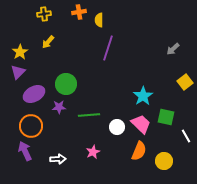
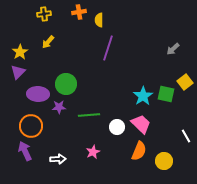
purple ellipse: moved 4 px right; rotated 30 degrees clockwise
green square: moved 23 px up
